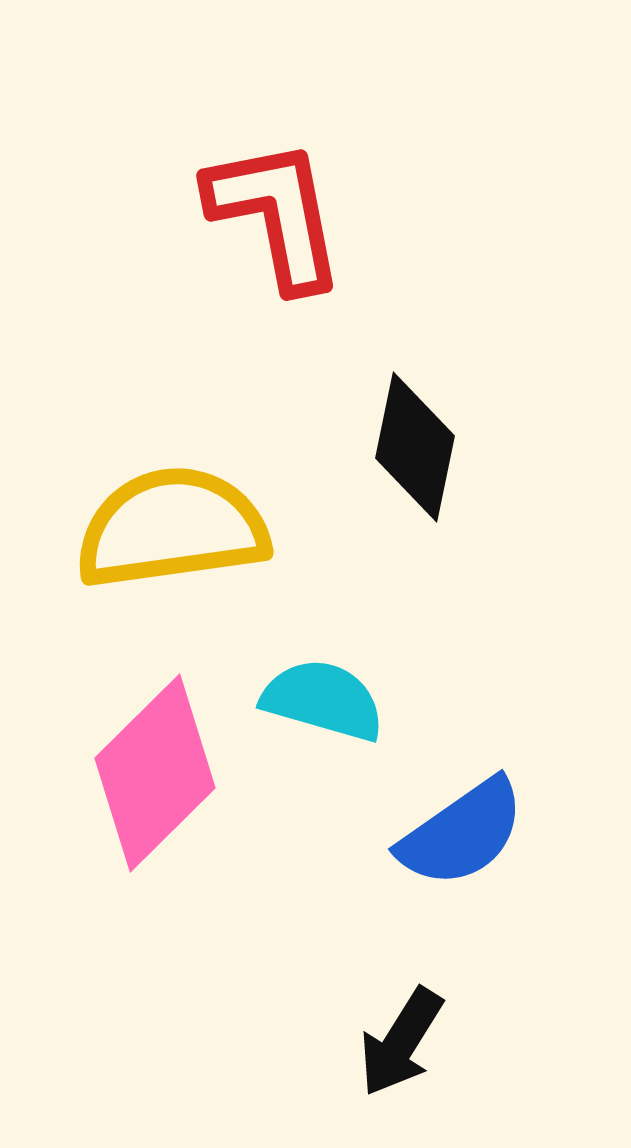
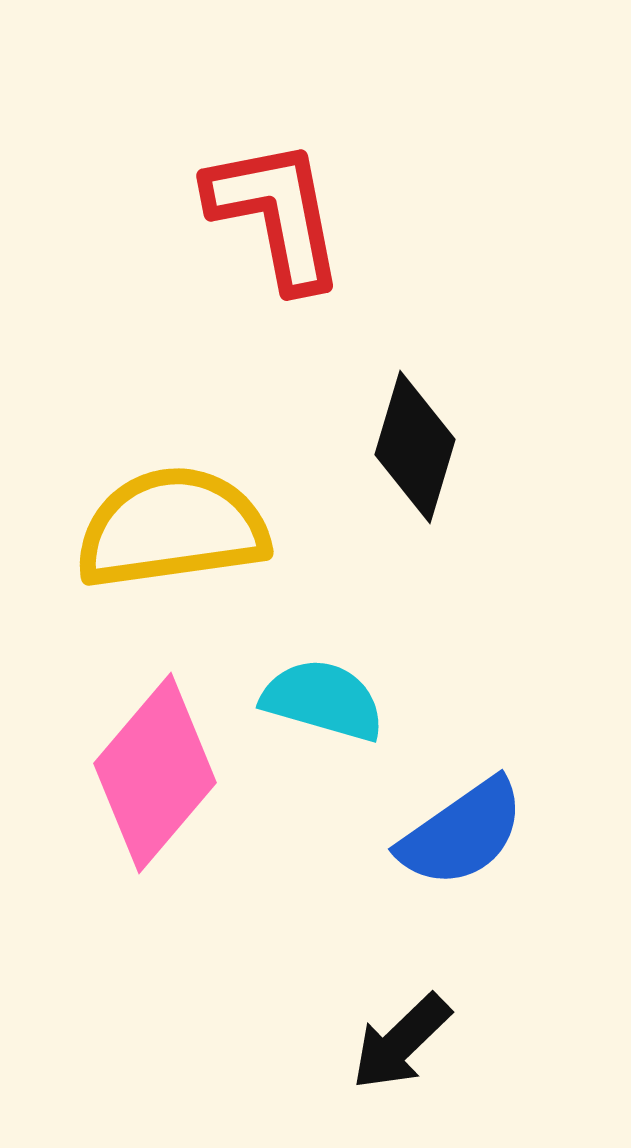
black diamond: rotated 5 degrees clockwise
pink diamond: rotated 5 degrees counterclockwise
black arrow: rotated 14 degrees clockwise
